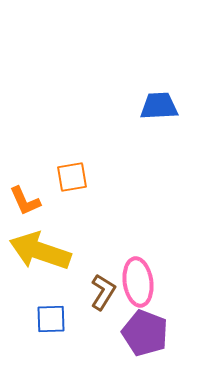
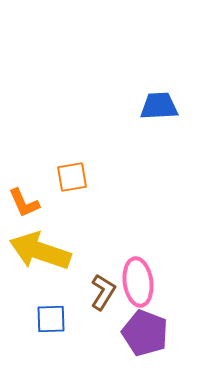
orange L-shape: moved 1 px left, 2 px down
